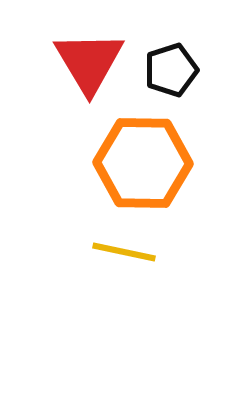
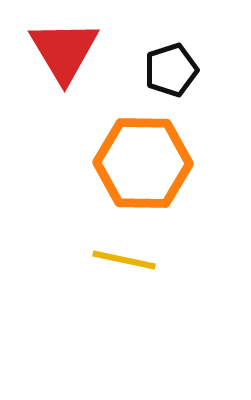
red triangle: moved 25 px left, 11 px up
yellow line: moved 8 px down
